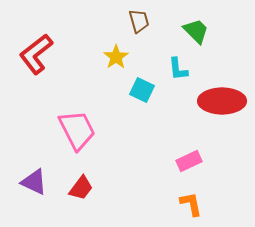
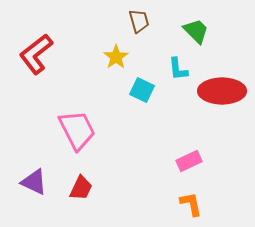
red ellipse: moved 10 px up
red trapezoid: rotated 12 degrees counterclockwise
